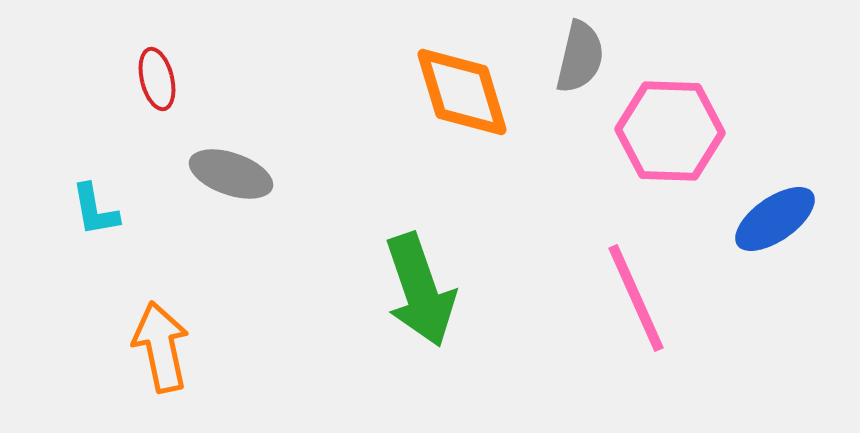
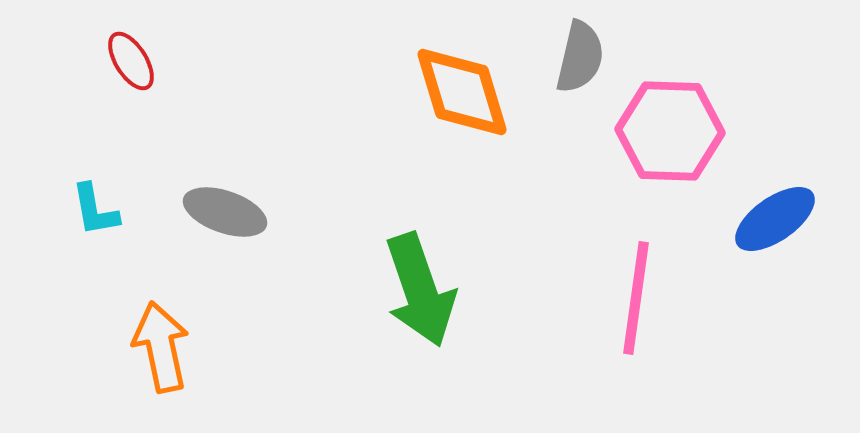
red ellipse: moved 26 px left, 18 px up; rotated 18 degrees counterclockwise
gray ellipse: moved 6 px left, 38 px down
pink line: rotated 32 degrees clockwise
